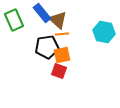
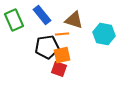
blue rectangle: moved 2 px down
brown triangle: moved 16 px right; rotated 24 degrees counterclockwise
cyan hexagon: moved 2 px down
red square: moved 2 px up
